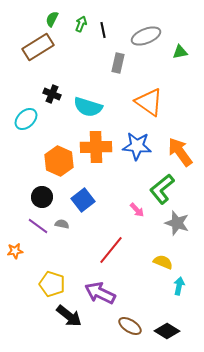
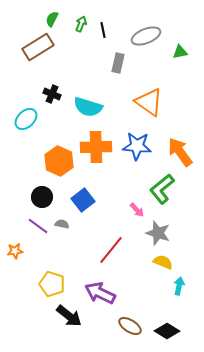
gray star: moved 19 px left, 10 px down
